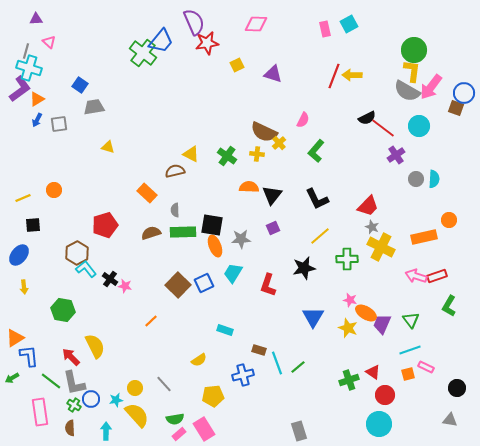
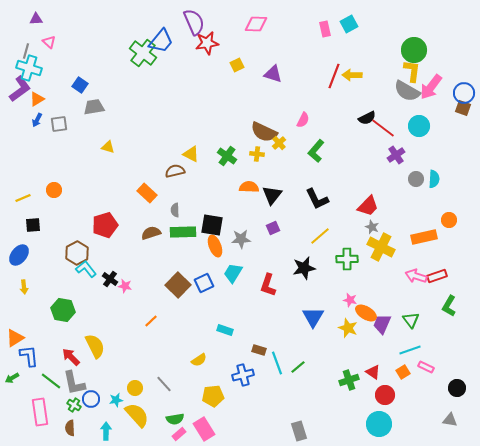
brown square at (456, 108): moved 7 px right
orange square at (408, 374): moved 5 px left, 2 px up; rotated 16 degrees counterclockwise
